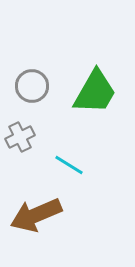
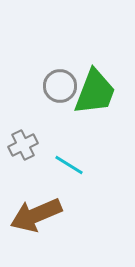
gray circle: moved 28 px right
green trapezoid: rotated 9 degrees counterclockwise
gray cross: moved 3 px right, 8 px down
